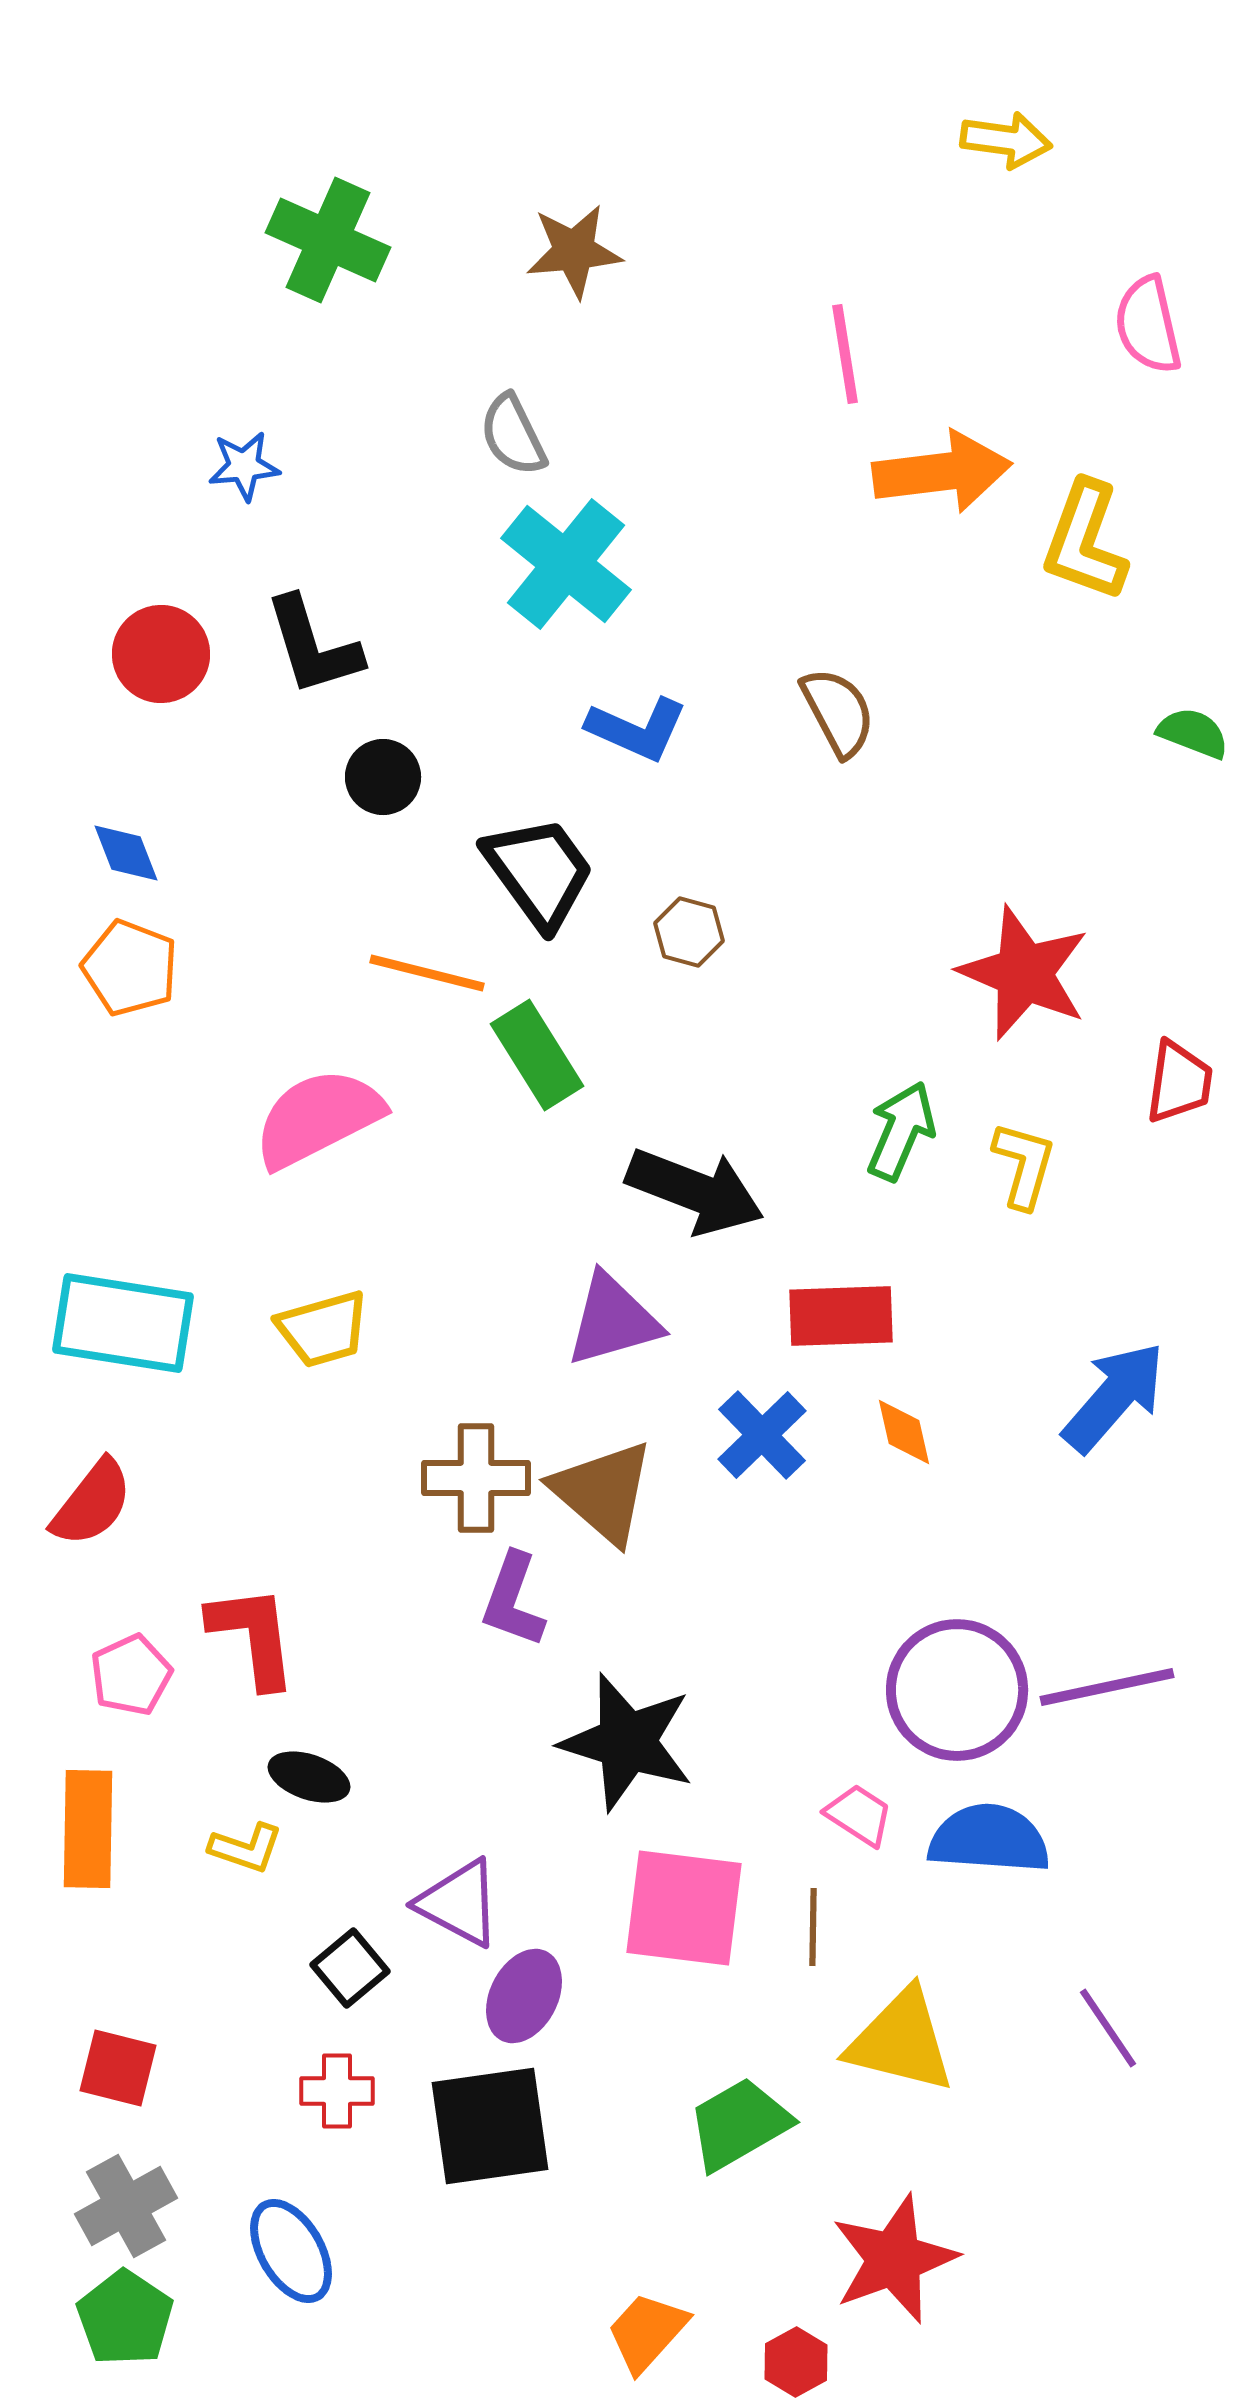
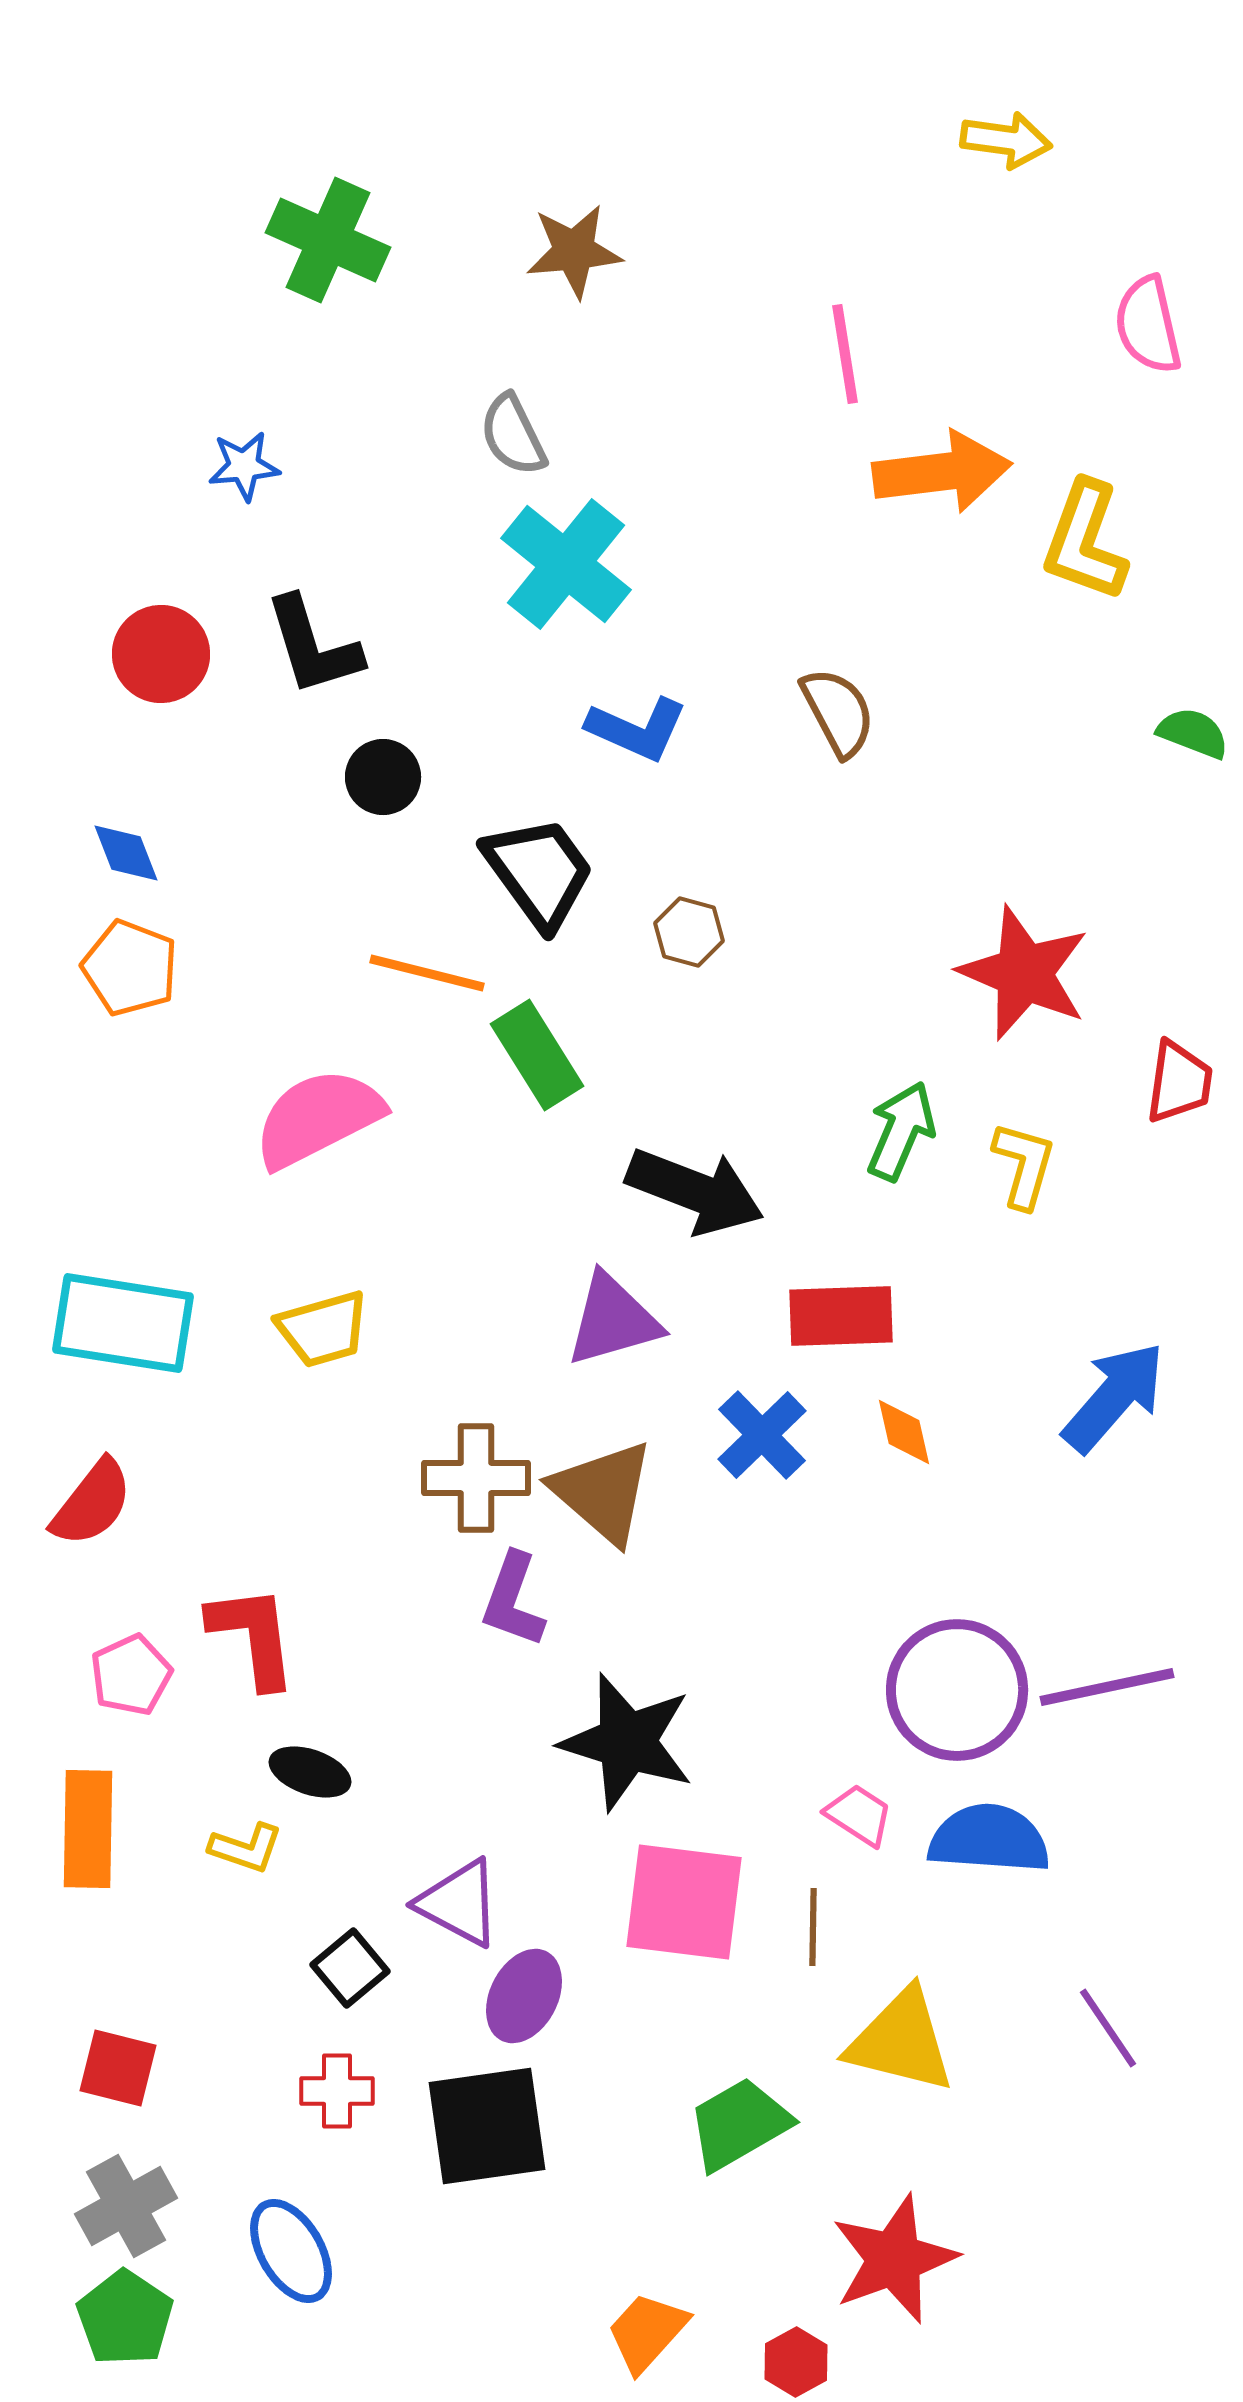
black ellipse at (309, 1777): moved 1 px right, 5 px up
pink square at (684, 1908): moved 6 px up
black square at (490, 2126): moved 3 px left
